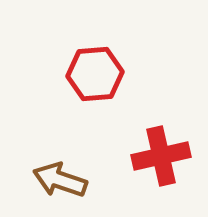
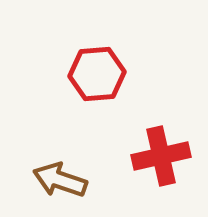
red hexagon: moved 2 px right
